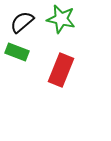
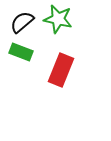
green star: moved 3 px left
green rectangle: moved 4 px right
